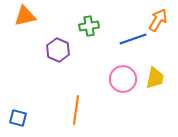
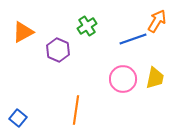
orange triangle: moved 2 px left, 16 px down; rotated 15 degrees counterclockwise
orange arrow: moved 1 px left, 1 px down
green cross: moved 2 px left; rotated 24 degrees counterclockwise
blue square: rotated 24 degrees clockwise
